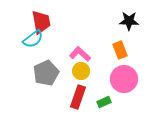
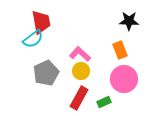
red rectangle: moved 1 px right, 1 px down; rotated 10 degrees clockwise
